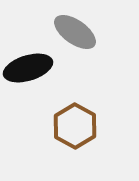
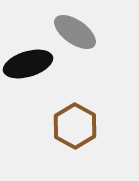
black ellipse: moved 4 px up
